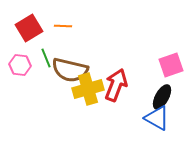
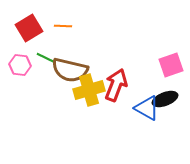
green line: rotated 42 degrees counterclockwise
yellow cross: moved 1 px right, 1 px down
black ellipse: moved 3 px right, 2 px down; rotated 40 degrees clockwise
blue triangle: moved 10 px left, 10 px up
